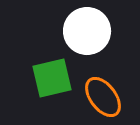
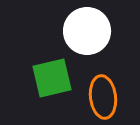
orange ellipse: rotated 30 degrees clockwise
